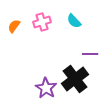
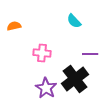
pink cross: moved 31 px down; rotated 24 degrees clockwise
orange semicircle: rotated 40 degrees clockwise
